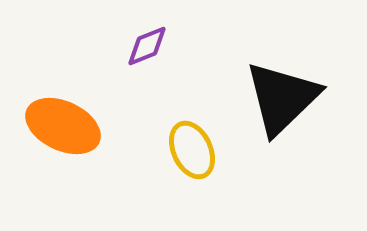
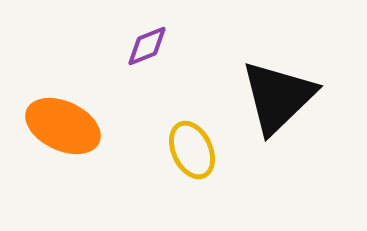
black triangle: moved 4 px left, 1 px up
